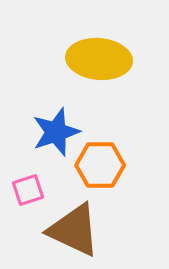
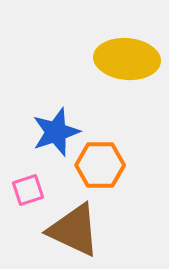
yellow ellipse: moved 28 px right
